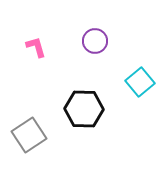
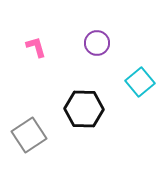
purple circle: moved 2 px right, 2 px down
